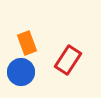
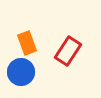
red rectangle: moved 9 px up
